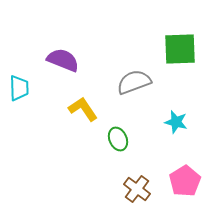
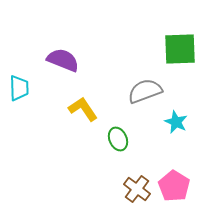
gray semicircle: moved 11 px right, 9 px down
cyan star: rotated 10 degrees clockwise
pink pentagon: moved 11 px left, 5 px down; rotated 8 degrees counterclockwise
